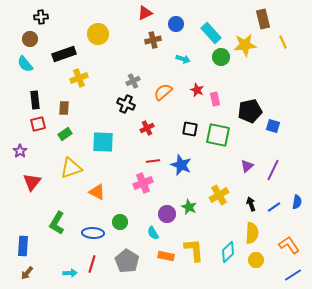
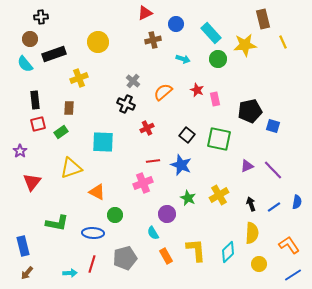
yellow circle at (98, 34): moved 8 px down
black rectangle at (64, 54): moved 10 px left
green circle at (221, 57): moved 3 px left, 2 px down
gray cross at (133, 81): rotated 24 degrees counterclockwise
brown rectangle at (64, 108): moved 5 px right
black square at (190, 129): moved 3 px left, 6 px down; rotated 28 degrees clockwise
green rectangle at (65, 134): moved 4 px left, 2 px up
green square at (218, 135): moved 1 px right, 4 px down
purple triangle at (247, 166): rotated 16 degrees clockwise
purple line at (273, 170): rotated 70 degrees counterclockwise
green star at (189, 207): moved 1 px left, 9 px up
green circle at (120, 222): moved 5 px left, 7 px up
green L-shape at (57, 223): rotated 110 degrees counterclockwise
blue rectangle at (23, 246): rotated 18 degrees counterclockwise
yellow L-shape at (194, 250): moved 2 px right
orange rectangle at (166, 256): rotated 49 degrees clockwise
yellow circle at (256, 260): moved 3 px right, 4 px down
gray pentagon at (127, 261): moved 2 px left, 3 px up; rotated 25 degrees clockwise
